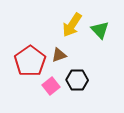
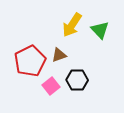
red pentagon: rotated 8 degrees clockwise
